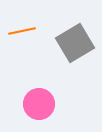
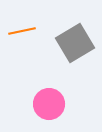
pink circle: moved 10 px right
